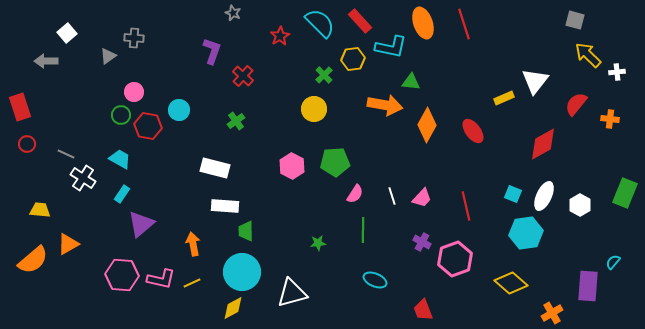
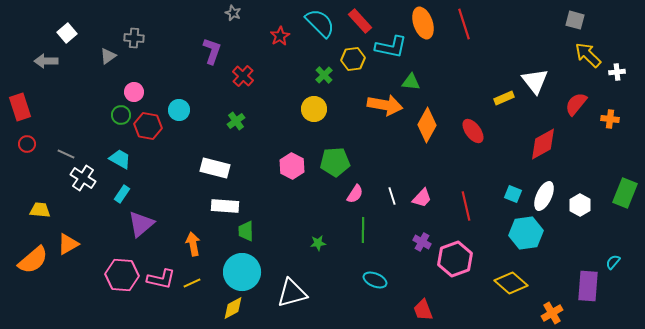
white triangle at (535, 81): rotated 16 degrees counterclockwise
